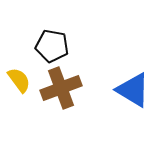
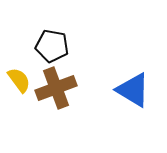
brown cross: moved 5 px left
